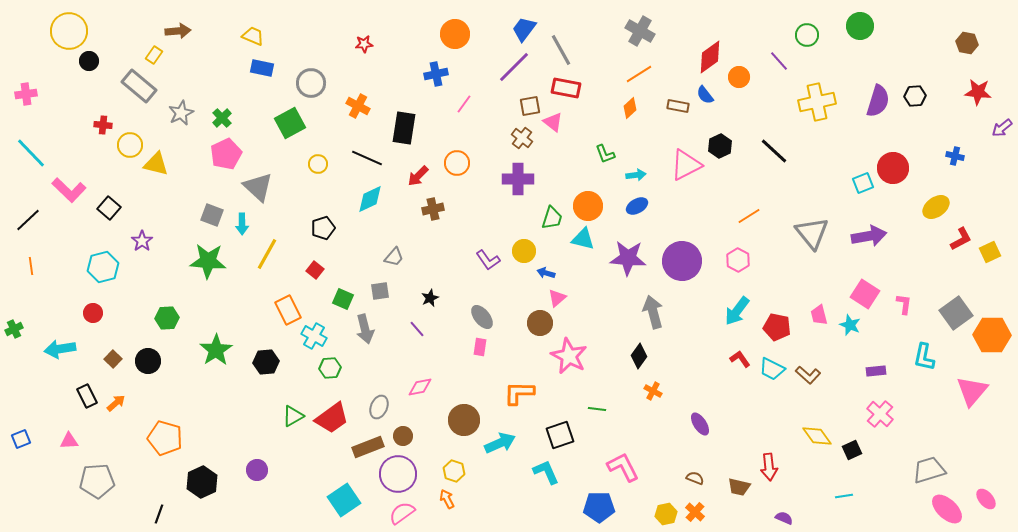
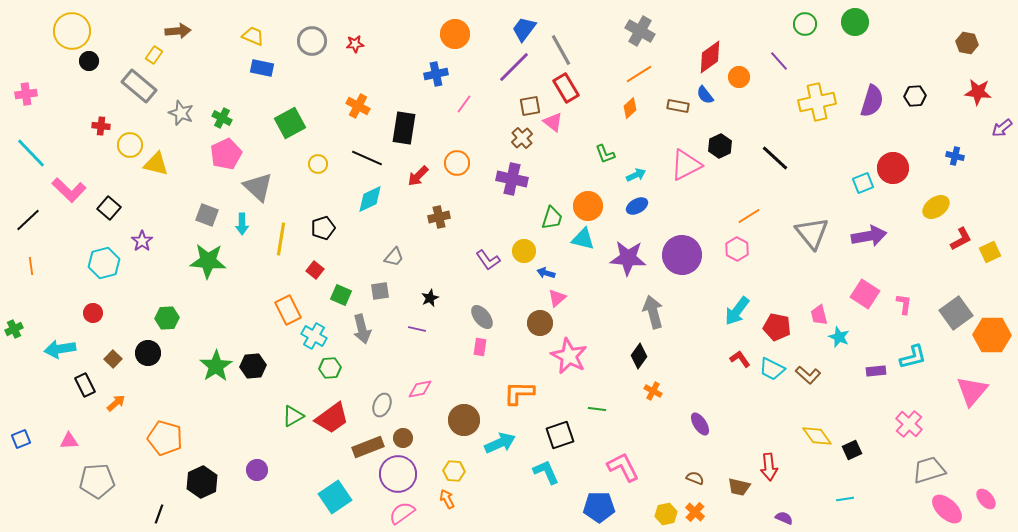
green circle at (860, 26): moved 5 px left, 4 px up
yellow circle at (69, 31): moved 3 px right
green circle at (807, 35): moved 2 px left, 11 px up
red star at (364, 44): moved 9 px left
gray circle at (311, 83): moved 1 px right, 42 px up
red rectangle at (566, 88): rotated 48 degrees clockwise
purple semicircle at (878, 101): moved 6 px left
gray star at (181, 113): rotated 25 degrees counterclockwise
green cross at (222, 118): rotated 18 degrees counterclockwise
red cross at (103, 125): moved 2 px left, 1 px down
brown cross at (522, 138): rotated 10 degrees clockwise
black line at (774, 151): moved 1 px right, 7 px down
cyan arrow at (636, 175): rotated 18 degrees counterclockwise
purple cross at (518, 179): moved 6 px left; rotated 12 degrees clockwise
brown cross at (433, 209): moved 6 px right, 8 px down
gray square at (212, 215): moved 5 px left
yellow line at (267, 254): moved 14 px right, 15 px up; rotated 20 degrees counterclockwise
pink hexagon at (738, 260): moved 1 px left, 11 px up
purple circle at (682, 261): moved 6 px up
cyan hexagon at (103, 267): moved 1 px right, 4 px up
green square at (343, 299): moved 2 px left, 4 px up
cyan star at (850, 325): moved 11 px left, 12 px down
gray arrow at (365, 329): moved 3 px left
purple line at (417, 329): rotated 36 degrees counterclockwise
green star at (216, 350): moved 16 px down
cyan L-shape at (924, 357): moved 11 px left; rotated 116 degrees counterclockwise
black circle at (148, 361): moved 8 px up
black hexagon at (266, 362): moved 13 px left, 4 px down
pink diamond at (420, 387): moved 2 px down
black rectangle at (87, 396): moved 2 px left, 11 px up
gray ellipse at (379, 407): moved 3 px right, 2 px up
pink cross at (880, 414): moved 29 px right, 10 px down
brown circle at (403, 436): moved 2 px down
yellow hexagon at (454, 471): rotated 15 degrees counterclockwise
cyan line at (844, 496): moved 1 px right, 3 px down
cyan square at (344, 500): moved 9 px left, 3 px up
